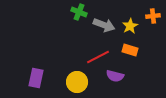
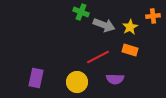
green cross: moved 2 px right
yellow star: moved 1 px down
purple semicircle: moved 3 px down; rotated 12 degrees counterclockwise
